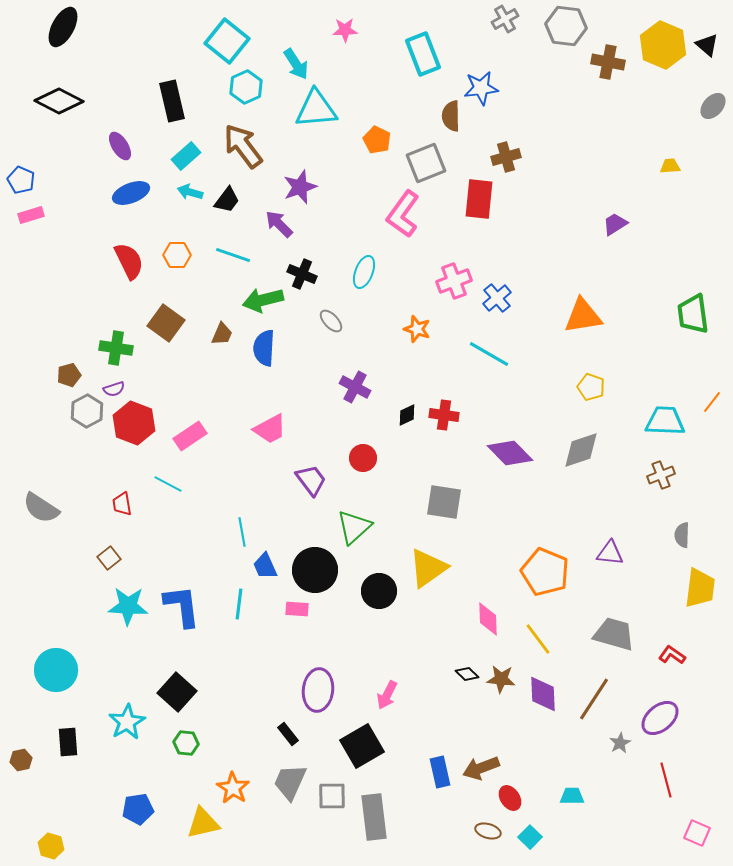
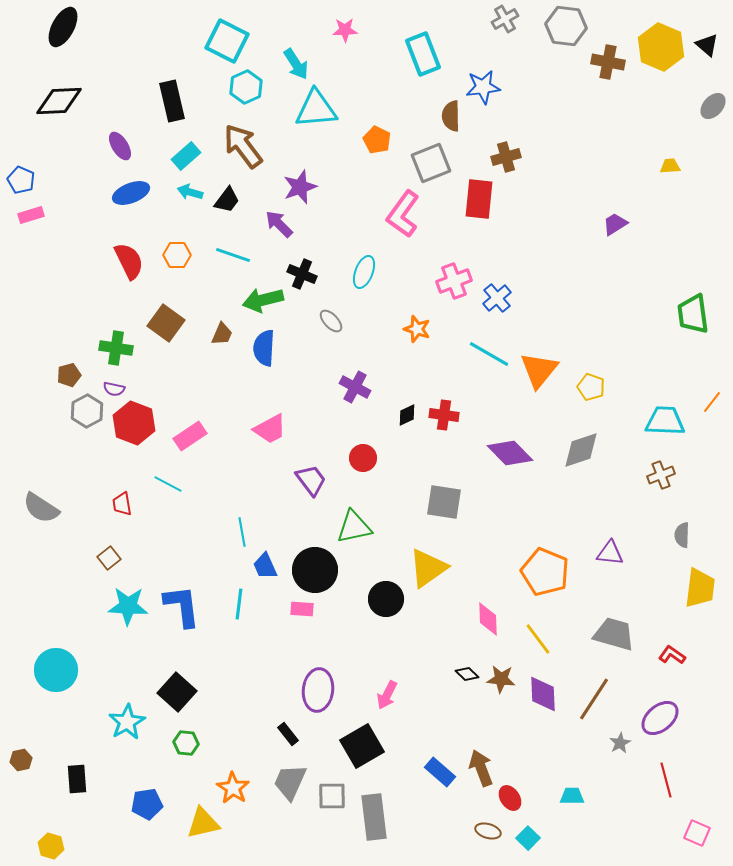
cyan square at (227, 41): rotated 12 degrees counterclockwise
yellow hexagon at (663, 45): moved 2 px left, 2 px down
blue star at (481, 88): moved 2 px right, 1 px up
black diamond at (59, 101): rotated 30 degrees counterclockwise
gray square at (426, 163): moved 5 px right
orange triangle at (583, 316): moved 44 px left, 54 px down; rotated 42 degrees counterclockwise
purple semicircle at (114, 389): rotated 30 degrees clockwise
green triangle at (354, 527): rotated 30 degrees clockwise
black circle at (379, 591): moved 7 px right, 8 px down
pink rectangle at (297, 609): moved 5 px right
black rectangle at (68, 742): moved 9 px right, 37 px down
brown arrow at (481, 768): rotated 90 degrees clockwise
blue rectangle at (440, 772): rotated 36 degrees counterclockwise
blue pentagon at (138, 809): moved 9 px right, 5 px up
cyan square at (530, 837): moved 2 px left, 1 px down
